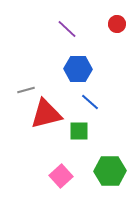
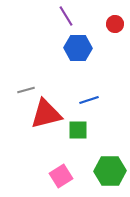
red circle: moved 2 px left
purple line: moved 1 px left, 13 px up; rotated 15 degrees clockwise
blue hexagon: moved 21 px up
blue line: moved 1 px left, 2 px up; rotated 60 degrees counterclockwise
green square: moved 1 px left, 1 px up
pink square: rotated 10 degrees clockwise
